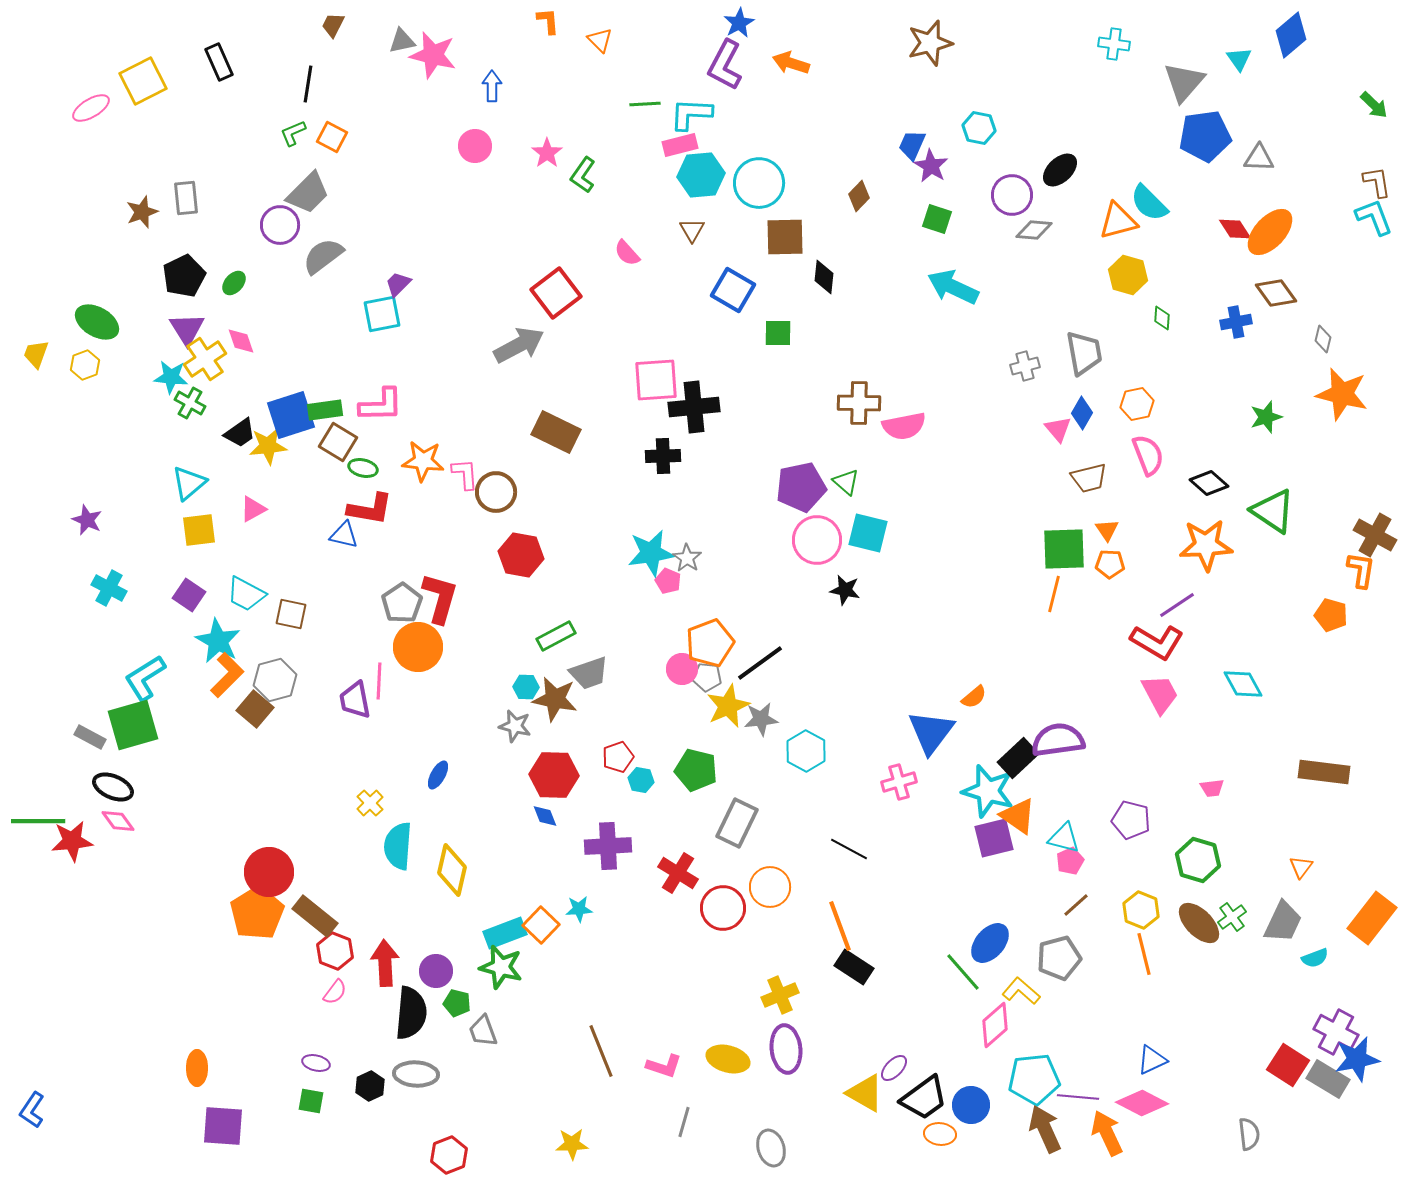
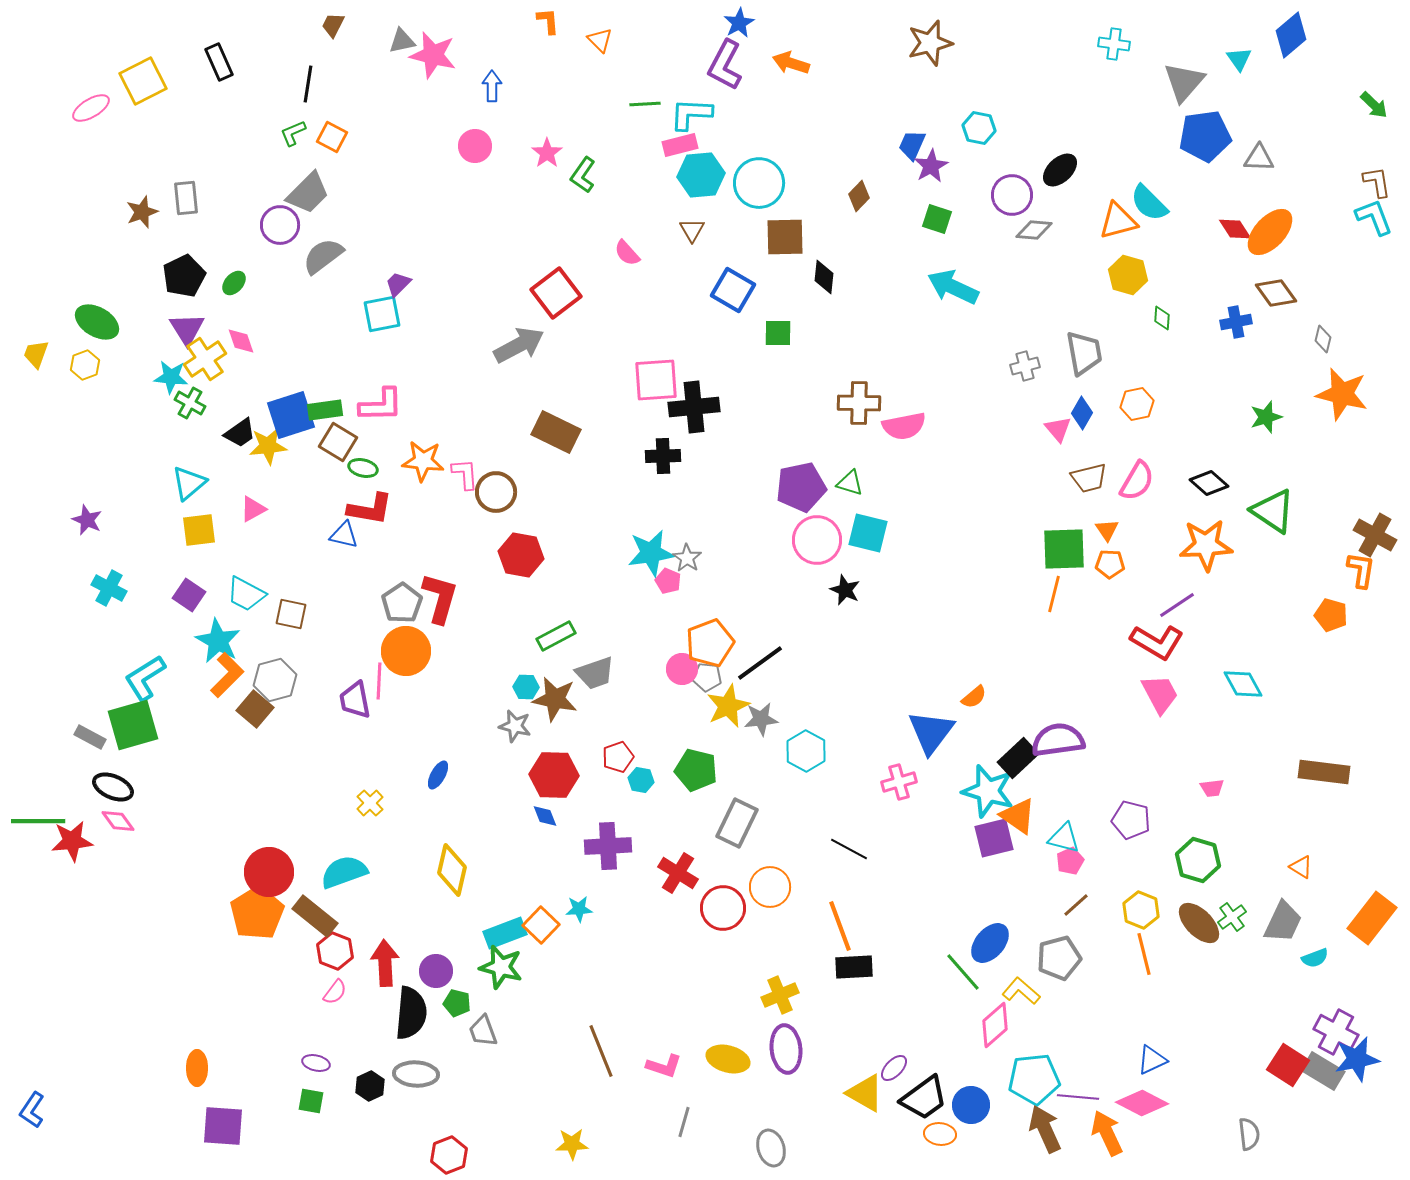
purple star at (931, 166): rotated 12 degrees clockwise
pink semicircle at (1148, 455): moved 11 px left, 26 px down; rotated 51 degrees clockwise
green triangle at (846, 482): moved 4 px right, 1 px down; rotated 24 degrees counterclockwise
black star at (845, 590): rotated 12 degrees clockwise
orange circle at (418, 647): moved 12 px left, 4 px down
gray trapezoid at (589, 673): moved 6 px right
cyan semicircle at (398, 846): moved 54 px left, 26 px down; rotated 66 degrees clockwise
orange triangle at (1301, 867): rotated 35 degrees counterclockwise
black rectangle at (854, 967): rotated 36 degrees counterclockwise
gray rectangle at (1328, 1079): moved 5 px left, 8 px up
